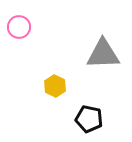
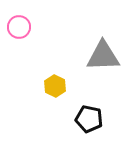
gray triangle: moved 2 px down
